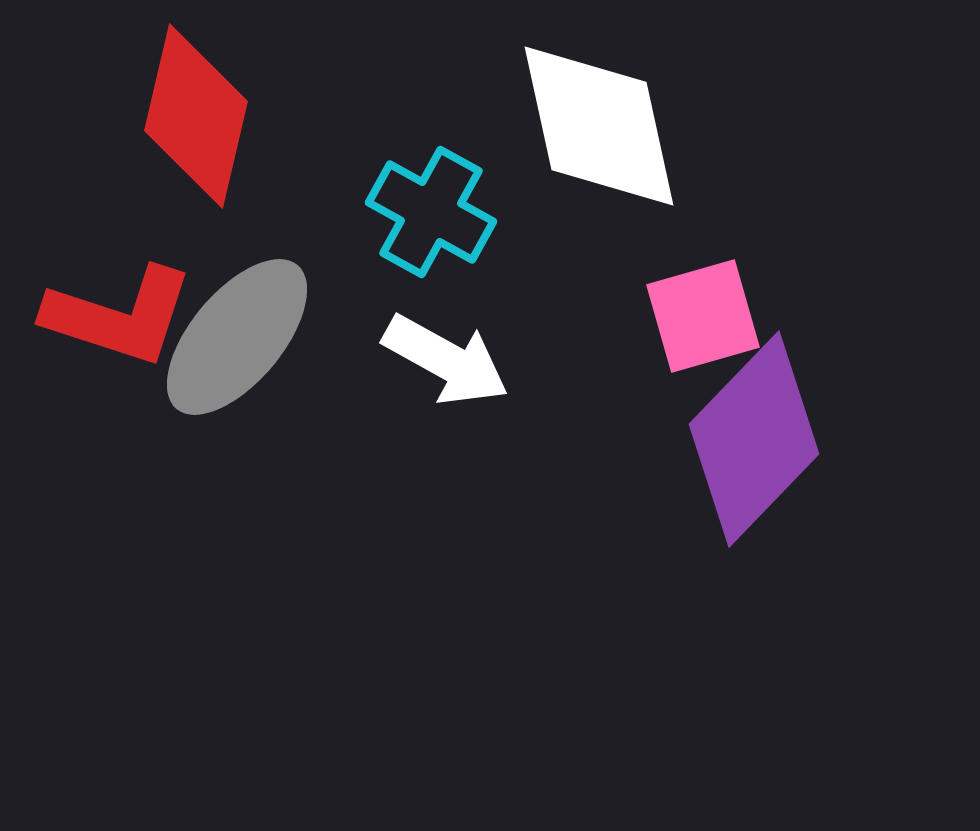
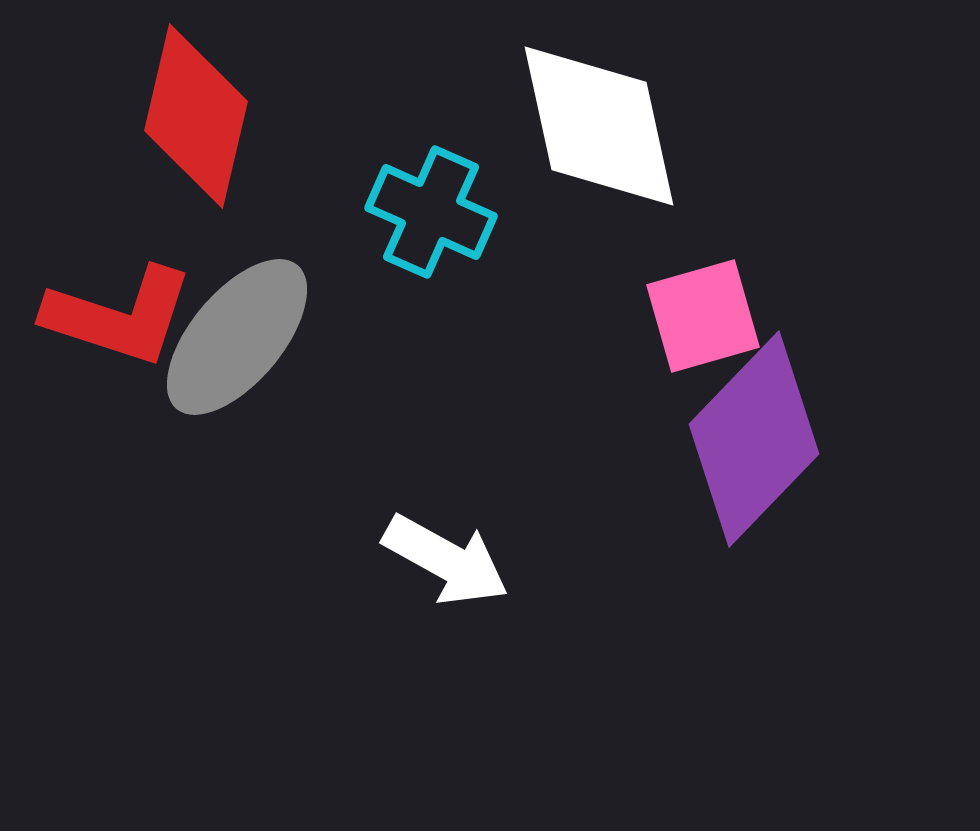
cyan cross: rotated 5 degrees counterclockwise
white arrow: moved 200 px down
